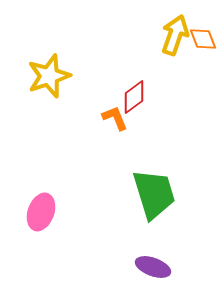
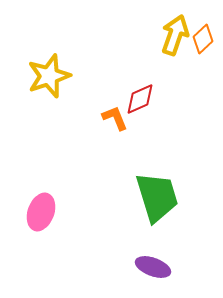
orange diamond: rotated 68 degrees clockwise
red diamond: moved 6 px right, 2 px down; rotated 12 degrees clockwise
green trapezoid: moved 3 px right, 3 px down
